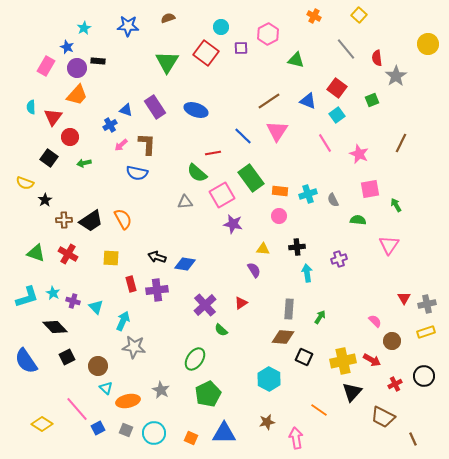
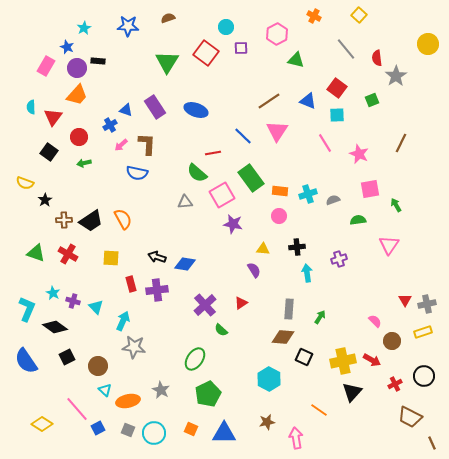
cyan circle at (221, 27): moved 5 px right
pink hexagon at (268, 34): moved 9 px right
cyan square at (337, 115): rotated 35 degrees clockwise
red circle at (70, 137): moved 9 px right
black square at (49, 158): moved 6 px up
gray semicircle at (333, 200): rotated 96 degrees clockwise
green semicircle at (358, 220): rotated 14 degrees counterclockwise
cyan L-shape at (27, 297): moved 12 px down; rotated 50 degrees counterclockwise
red triangle at (404, 298): moved 1 px right, 2 px down
black diamond at (55, 327): rotated 10 degrees counterclockwise
yellow rectangle at (426, 332): moved 3 px left
cyan triangle at (106, 388): moved 1 px left, 2 px down
brown trapezoid at (383, 417): moved 27 px right
gray square at (126, 430): moved 2 px right
orange square at (191, 438): moved 9 px up
brown line at (413, 439): moved 19 px right, 4 px down
